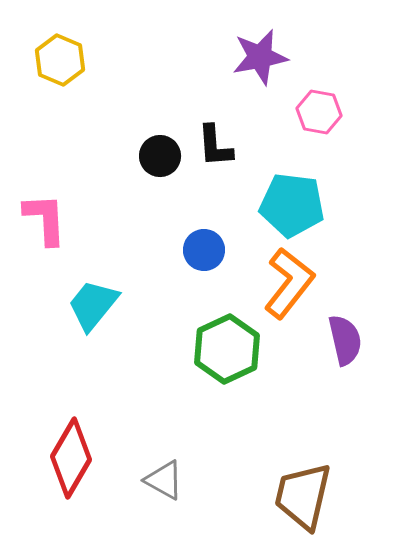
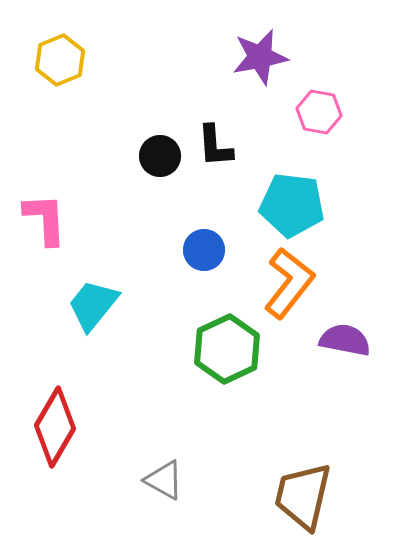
yellow hexagon: rotated 15 degrees clockwise
purple semicircle: rotated 66 degrees counterclockwise
red diamond: moved 16 px left, 31 px up
